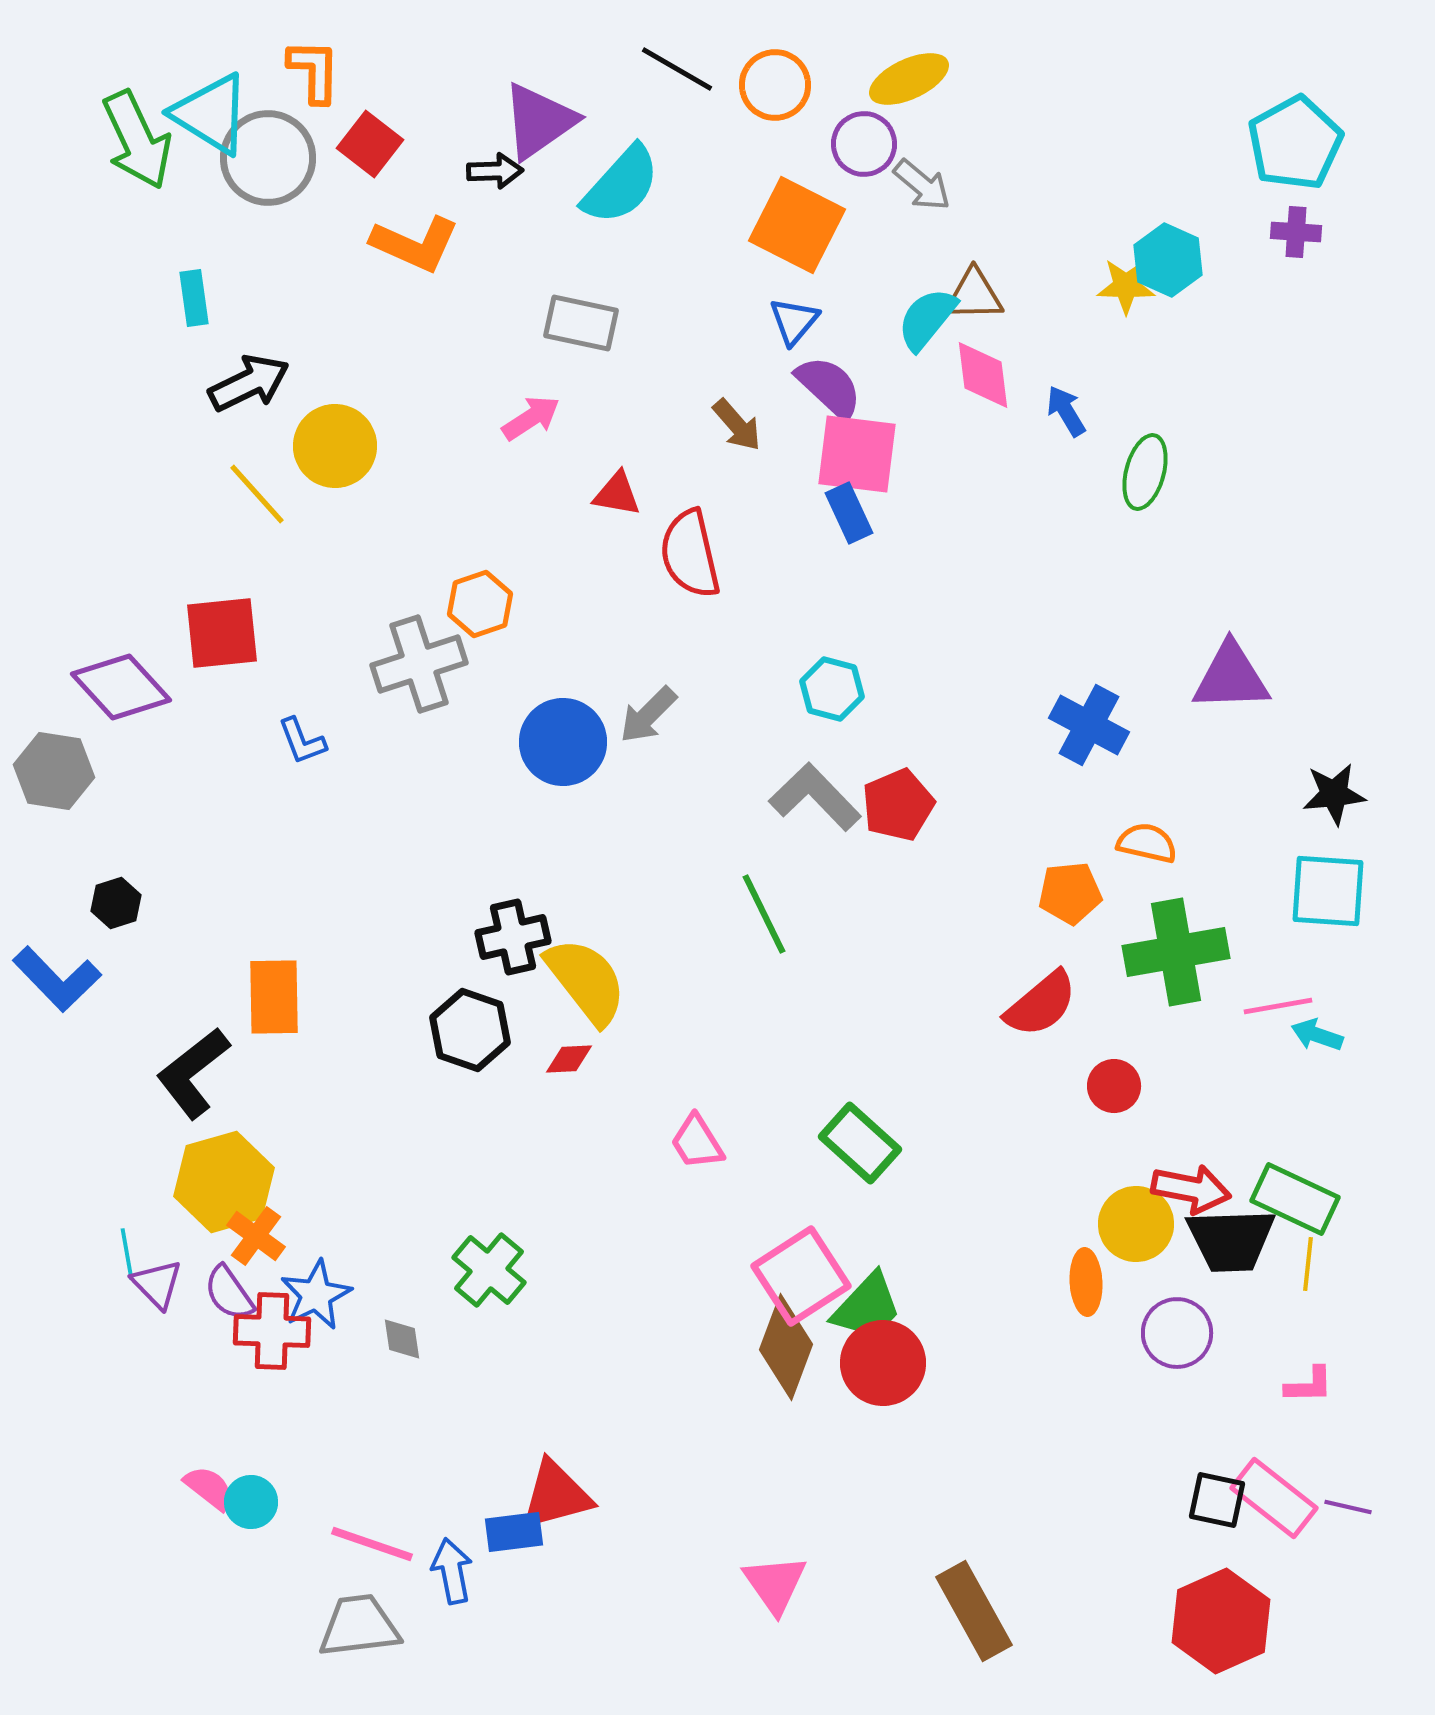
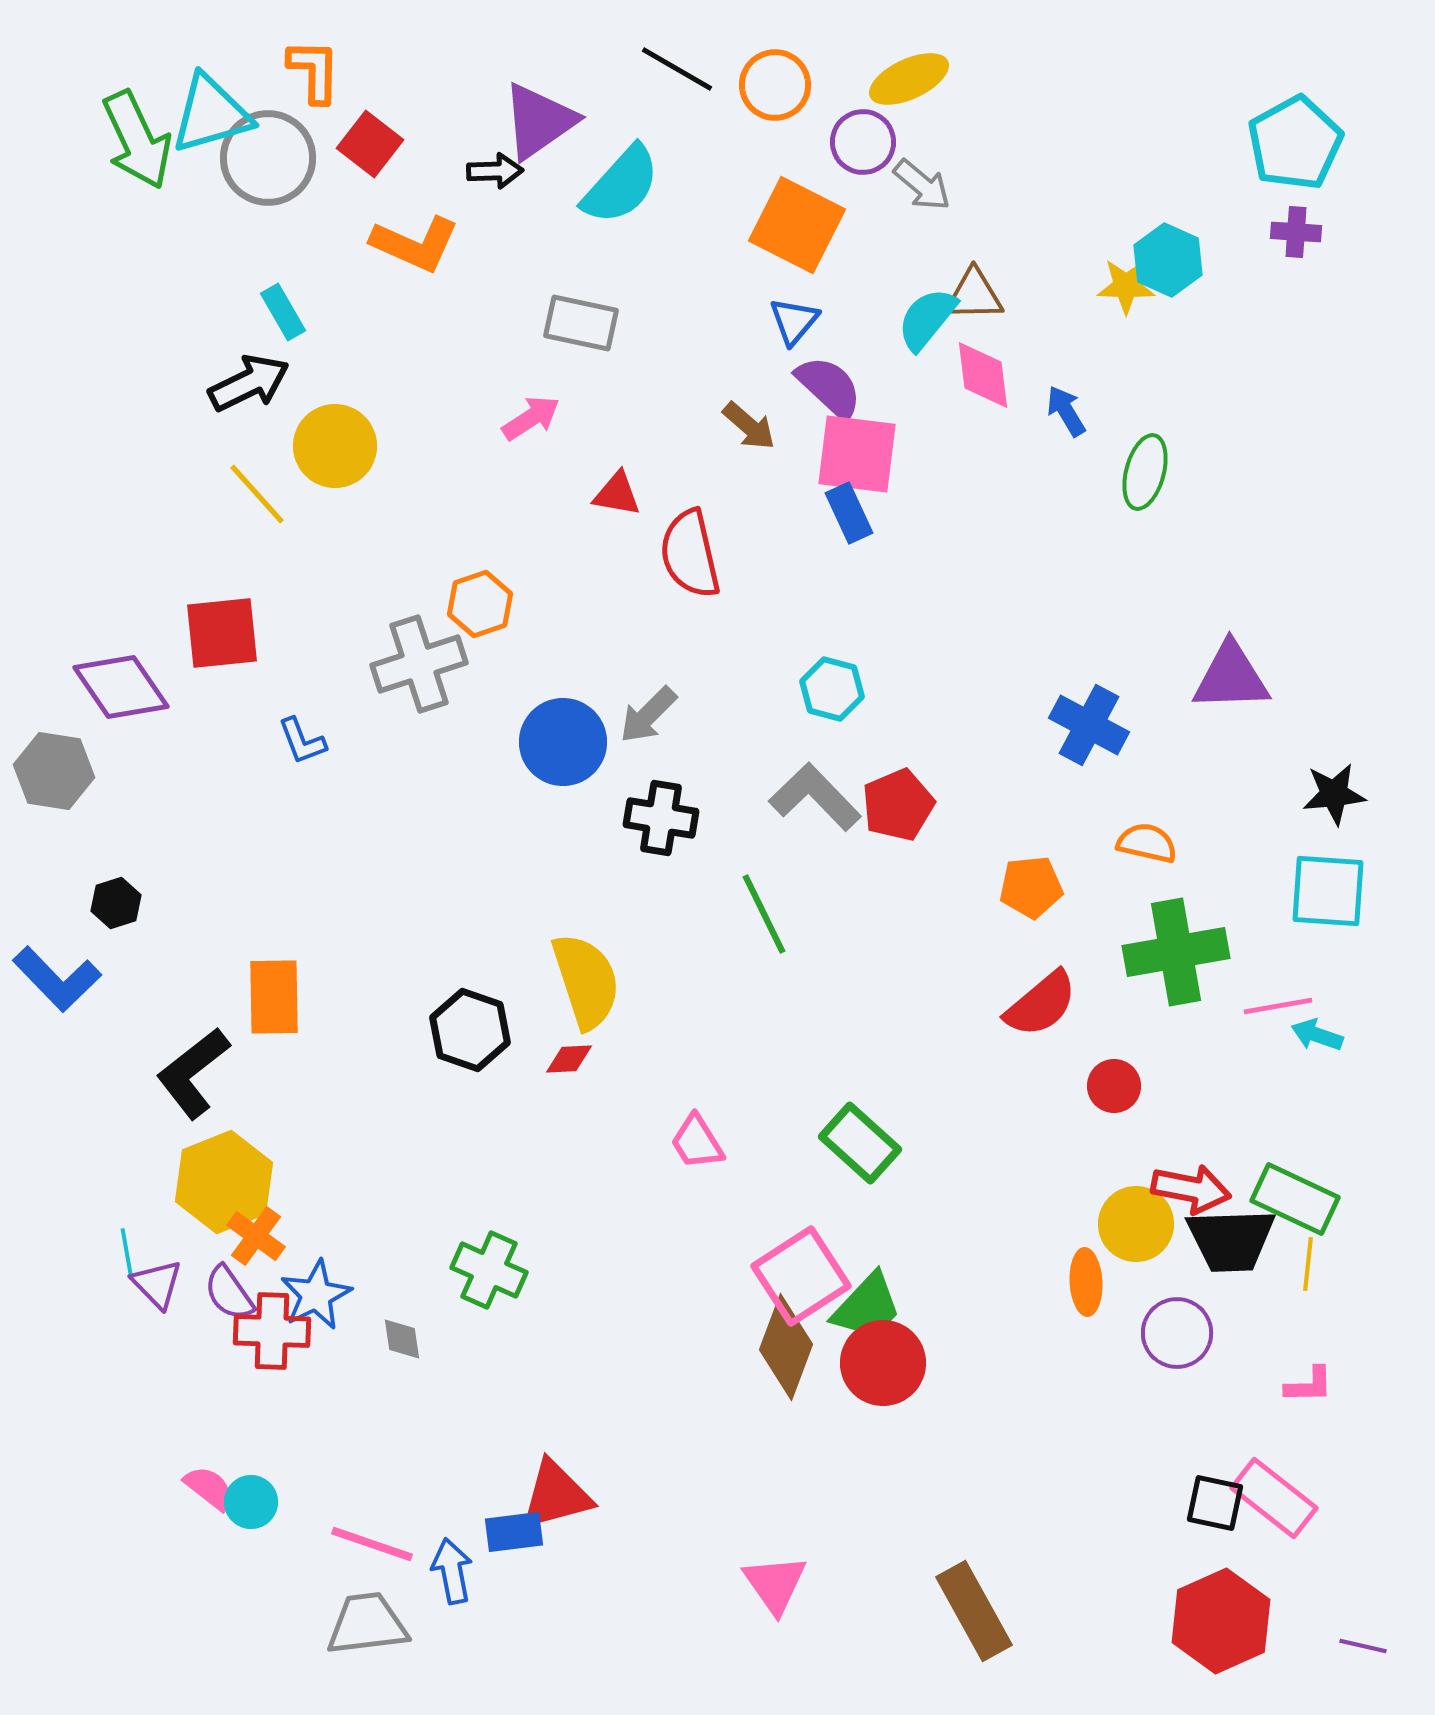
cyan triangle at (211, 114): rotated 48 degrees counterclockwise
purple circle at (864, 144): moved 1 px left, 2 px up
cyan rectangle at (194, 298): moved 89 px right, 14 px down; rotated 22 degrees counterclockwise
brown arrow at (737, 425): moved 12 px right, 1 px down; rotated 8 degrees counterclockwise
purple diamond at (121, 687): rotated 8 degrees clockwise
orange pentagon at (1070, 893): moved 39 px left, 6 px up
black cross at (513, 937): moved 148 px right, 119 px up; rotated 22 degrees clockwise
yellow semicircle at (586, 981): rotated 20 degrees clockwise
yellow hexagon at (224, 1182): rotated 6 degrees counterclockwise
green cross at (489, 1270): rotated 16 degrees counterclockwise
black square at (1217, 1500): moved 2 px left, 3 px down
purple line at (1348, 1507): moved 15 px right, 139 px down
gray trapezoid at (359, 1626): moved 8 px right, 2 px up
